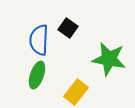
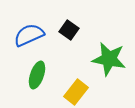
black square: moved 1 px right, 2 px down
blue semicircle: moved 10 px left, 5 px up; rotated 64 degrees clockwise
